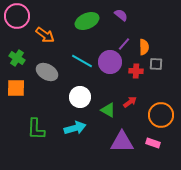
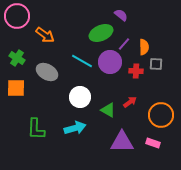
green ellipse: moved 14 px right, 12 px down
